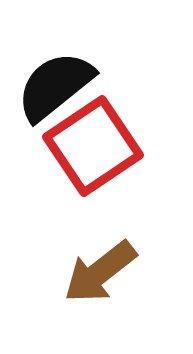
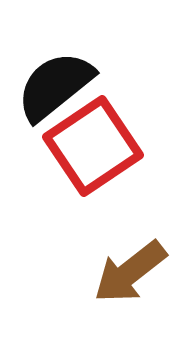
brown arrow: moved 30 px right
